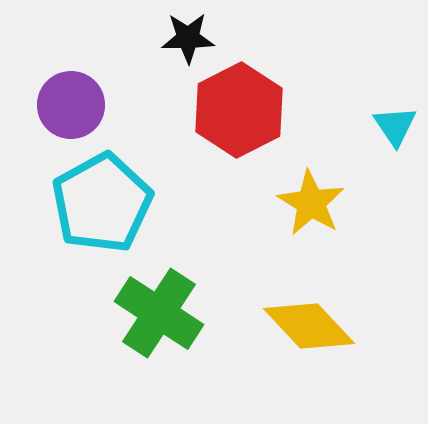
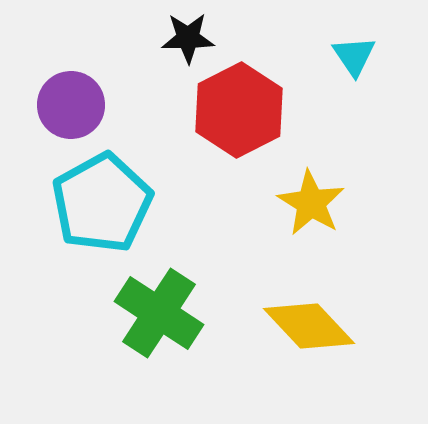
cyan triangle: moved 41 px left, 70 px up
